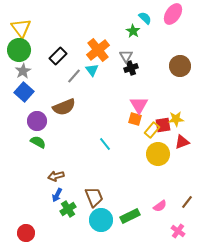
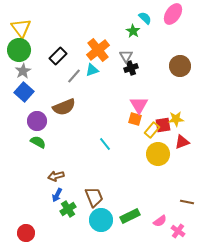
cyan triangle: rotated 48 degrees clockwise
brown line: rotated 64 degrees clockwise
pink semicircle: moved 15 px down
